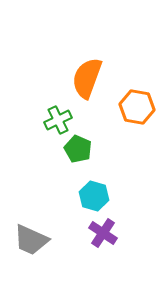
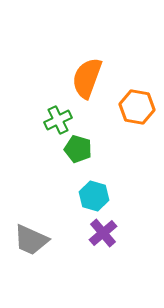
green pentagon: rotated 8 degrees counterclockwise
purple cross: rotated 16 degrees clockwise
